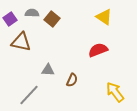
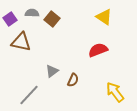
gray triangle: moved 4 px right, 1 px down; rotated 40 degrees counterclockwise
brown semicircle: moved 1 px right
